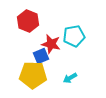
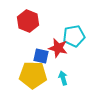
red star: moved 7 px right, 4 px down
blue square: rotated 35 degrees clockwise
cyan arrow: moved 7 px left; rotated 104 degrees clockwise
